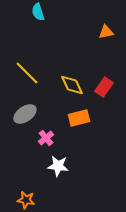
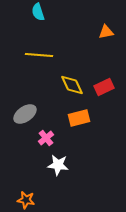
yellow line: moved 12 px right, 18 px up; rotated 40 degrees counterclockwise
red rectangle: rotated 30 degrees clockwise
white star: moved 1 px up
